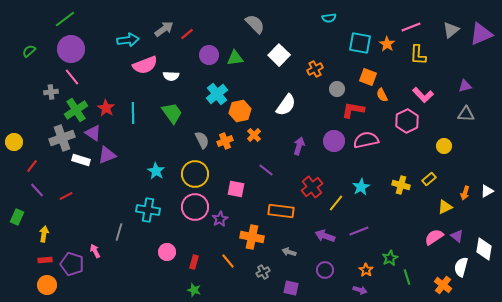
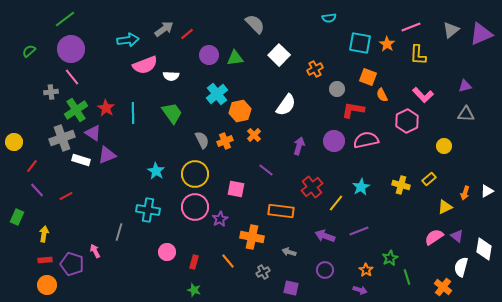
orange cross at (443, 285): moved 2 px down
